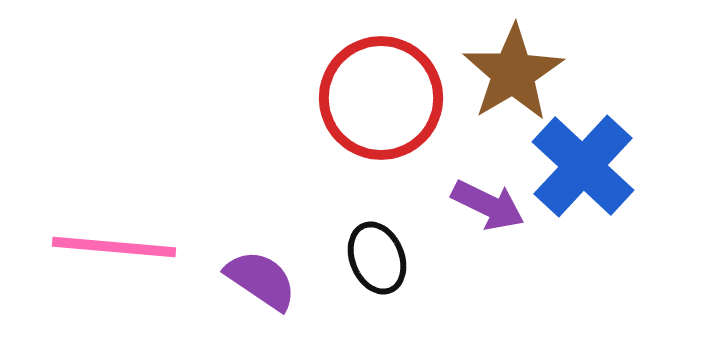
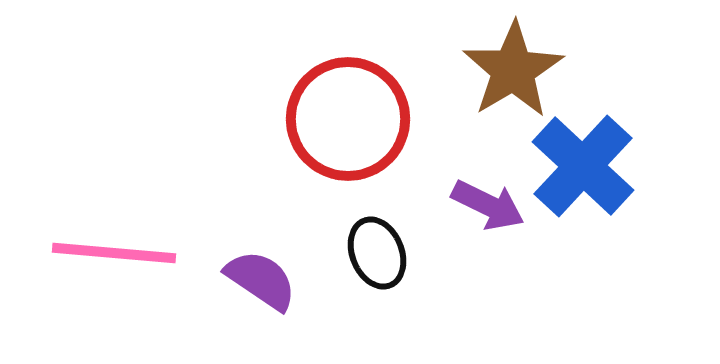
brown star: moved 3 px up
red circle: moved 33 px left, 21 px down
pink line: moved 6 px down
black ellipse: moved 5 px up
